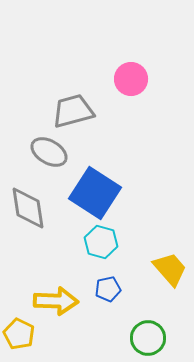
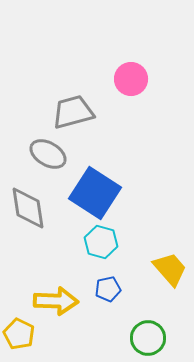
gray trapezoid: moved 1 px down
gray ellipse: moved 1 px left, 2 px down
